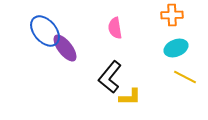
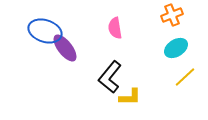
orange cross: rotated 20 degrees counterclockwise
blue ellipse: rotated 32 degrees counterclockwise
cyan ellipse: rotated 10 degrees counterclockwise
yellow line: rotated 70 degrees counterclockwise
